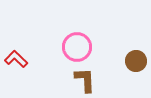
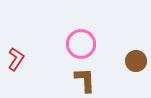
pink circle: moved 4 px right, 3 px up
red L-shape: rotated 80 degrees clockwise
